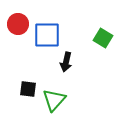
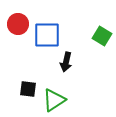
green square: moved 1 px left, 2 px up
green triangle: rotated 15 degrees clockwise
